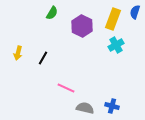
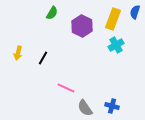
gray semicircle: rotated 138 degrees counterclockwise
